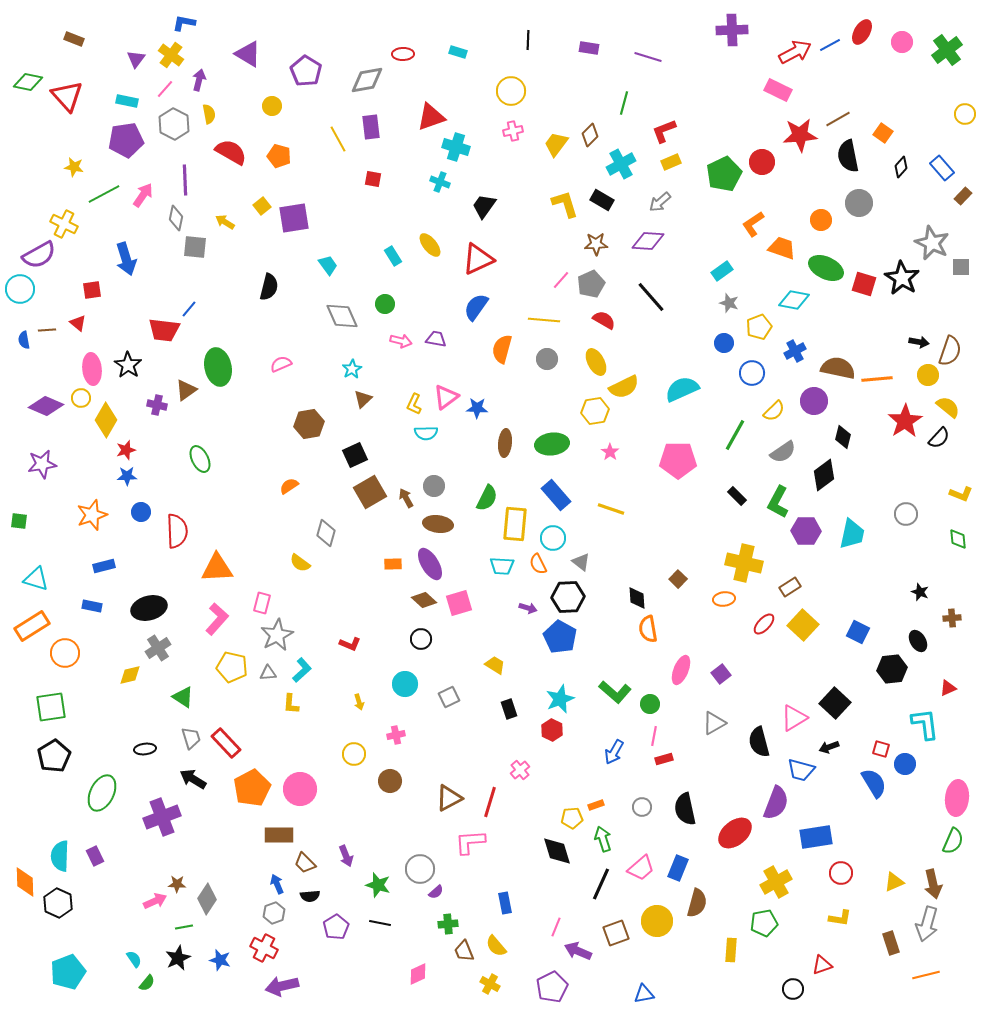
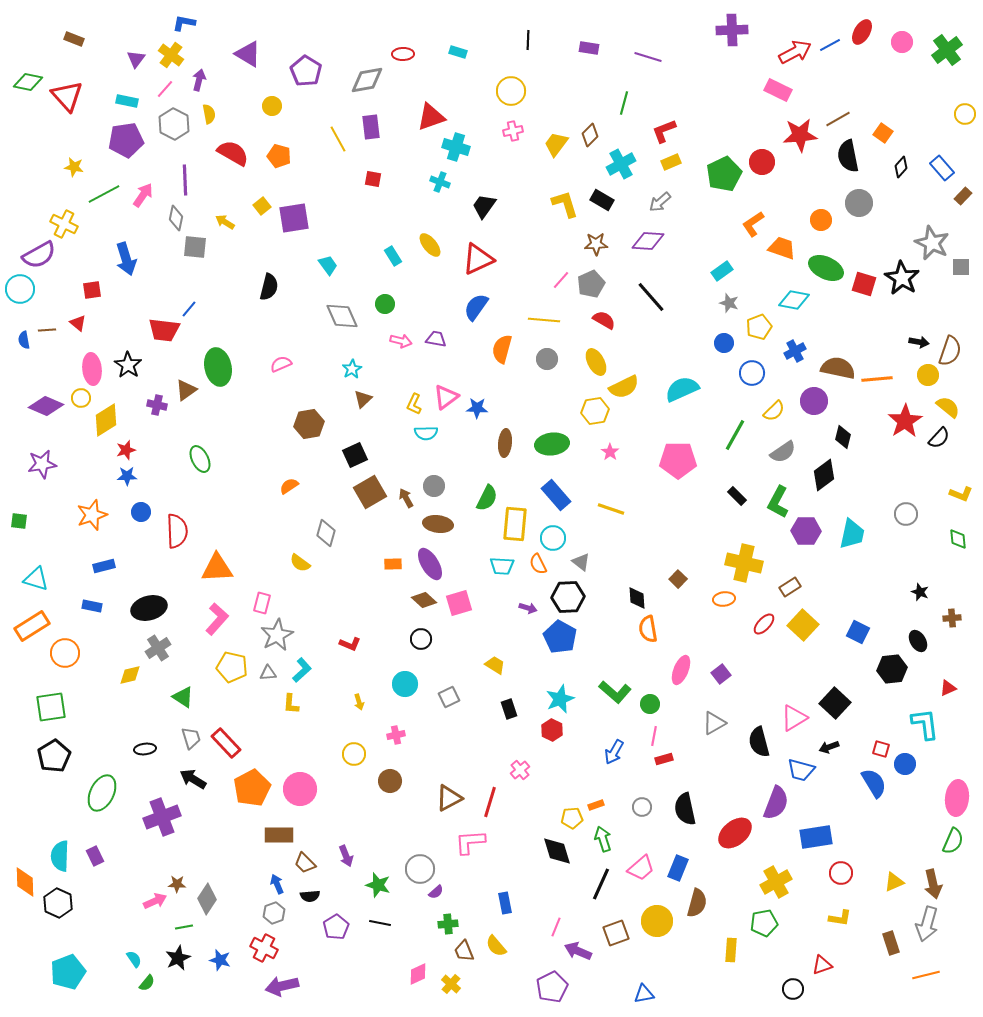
red semicircle at (231, 152): moved 2 px right, 1 px down
yellow diamond at (106, 420): rotated 28 degrees clockwise
yellow cross at (490, 984): moved 39 px left; rotated 12 degrees clockwise
